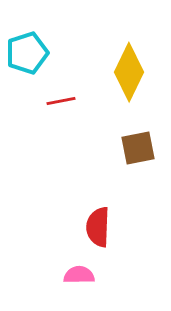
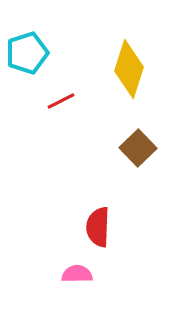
yellow diamond: moved 3 px up; rotated 8 degrees counterclockwise
red line: rotated 16 degrees counterclockwise
brown square: rotated 33 degrees counterclockwise
pink semicircle: moved 2 px left, 1 px up
